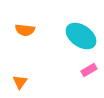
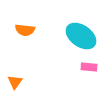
pink rectangle: moved 3 px up; rotated 35 degrees clockwise
orange triangle: moved 5 px left
